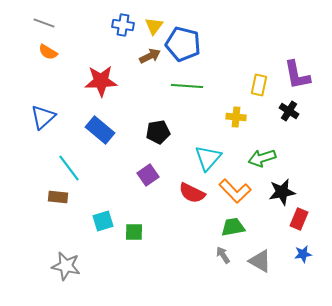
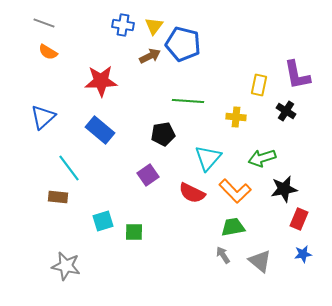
green line: moved 1 px right, 15 px down
black cross: moved 3 px left
black pentagon: moved 5 px right, 2 px down
black star: moved 2 px right, 3 px up
gray triangle: rotated 10 degrees clockwise
